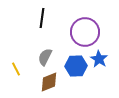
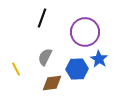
black line: rotated 12 degrees clockwise
blue hexagon: moved 1 px right, 3 px down
brown diamond: moved 3 px right, 1 px down; rotated 15 degrees clockwise
